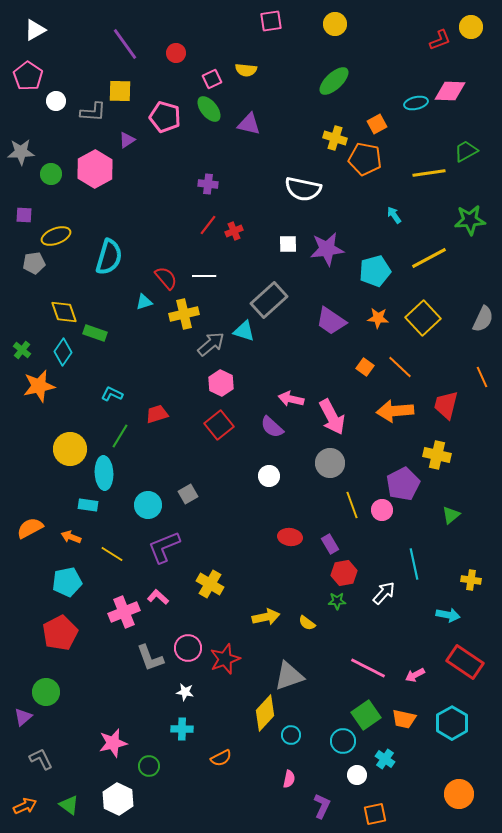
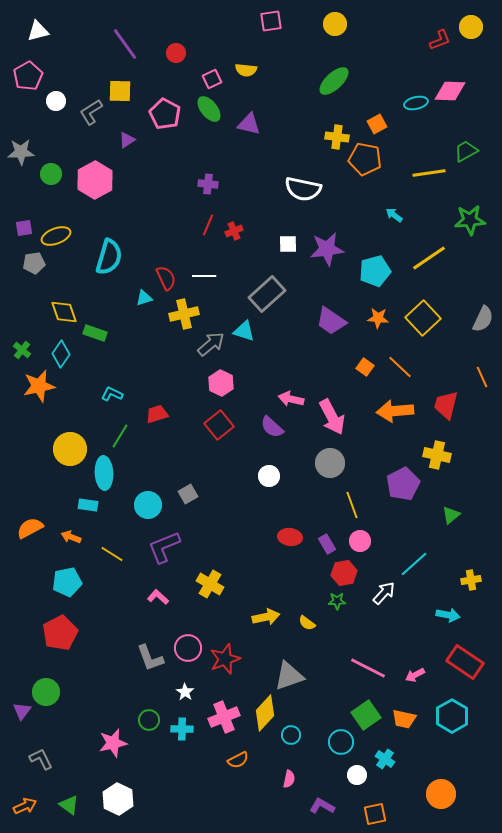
white triangle at (35, 30): moved 3 px right, 1 px down; rotated 15 degrees clockwise
pink pentagon at (28, 76): rotated 8 degrees clockwise
gray L-shape at (93, 112): moved 2 px left; rotated 144 degrees clockwise
pink pentagon at (165, 117): moved 3 px up; rotated 12 degrees clockwise
yellow cross at (335, 138): moved 2 px right, 1 px up; rotated 10 degrees counterclockwise
pink hexagon at (95, 169): moved 11 px down
purple square at (24, 215): moved 13 px down; rotated 12 degrees counterclockwise
cyan arrow at (394, 215): rotated 18 degrees counterclockwise
red line at (208, 225): rotated 15 degrees counterclockwise
yellow line at (429, 258): rotated 6 degrees counterclockwise
red semicircle at (166, 278): rotated 15 degrees clockwise
gray rectangle at (269, 300): moved 2 px left, 6 px up
cyan triangle at (144, 302): moved 4 px up
cyan diamond at (63, 352): moved 2 px left, 2 px down
pink circle at (382, 510): moved 22 px left, 31 px down
purple rectangle at (330, 544): moved 3 px left
cyan line at (414, 564): rotated 60 degrees clockwise
yellow cross at (471, 580): rotated 18 degrees counterclockwise
pink cross at (124, 612): moved 100 px right, 105 px down
white star at (185, 692): rotated 24 degrees clockwise
purple triangle at (23, 717): moved 1 px left, 6 px up; rotated 12 degrees counterclockwise
cyan hexagon at (452, 723): moved 7 px up
cyan circle at (343, 741): moved 2 px left, 1 px down
orange semicircle at (221, 758): moved 17 px right, 2 px down
green circle at (149, 766): moved 46 px up
orange circle at (459, 794): moved 18 px left
purple L-shape at (322, 806): rotated 85 degrees counterclockwise
